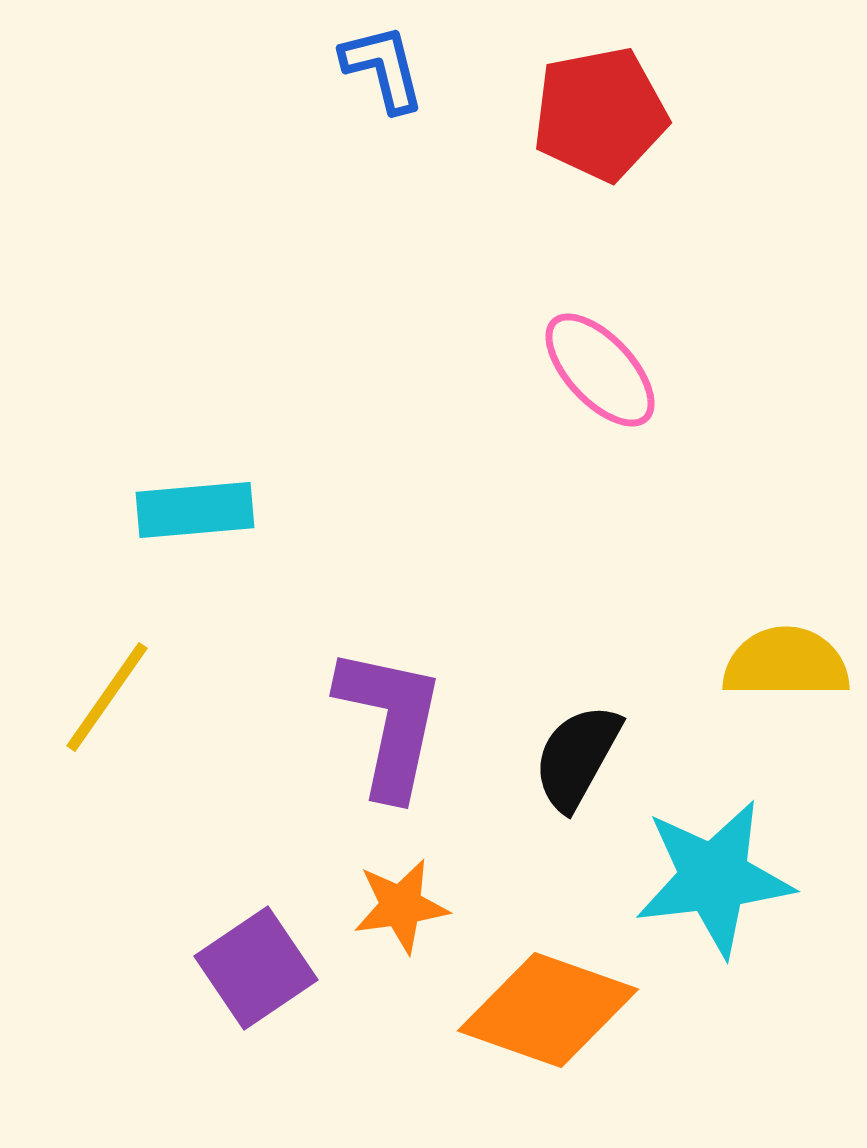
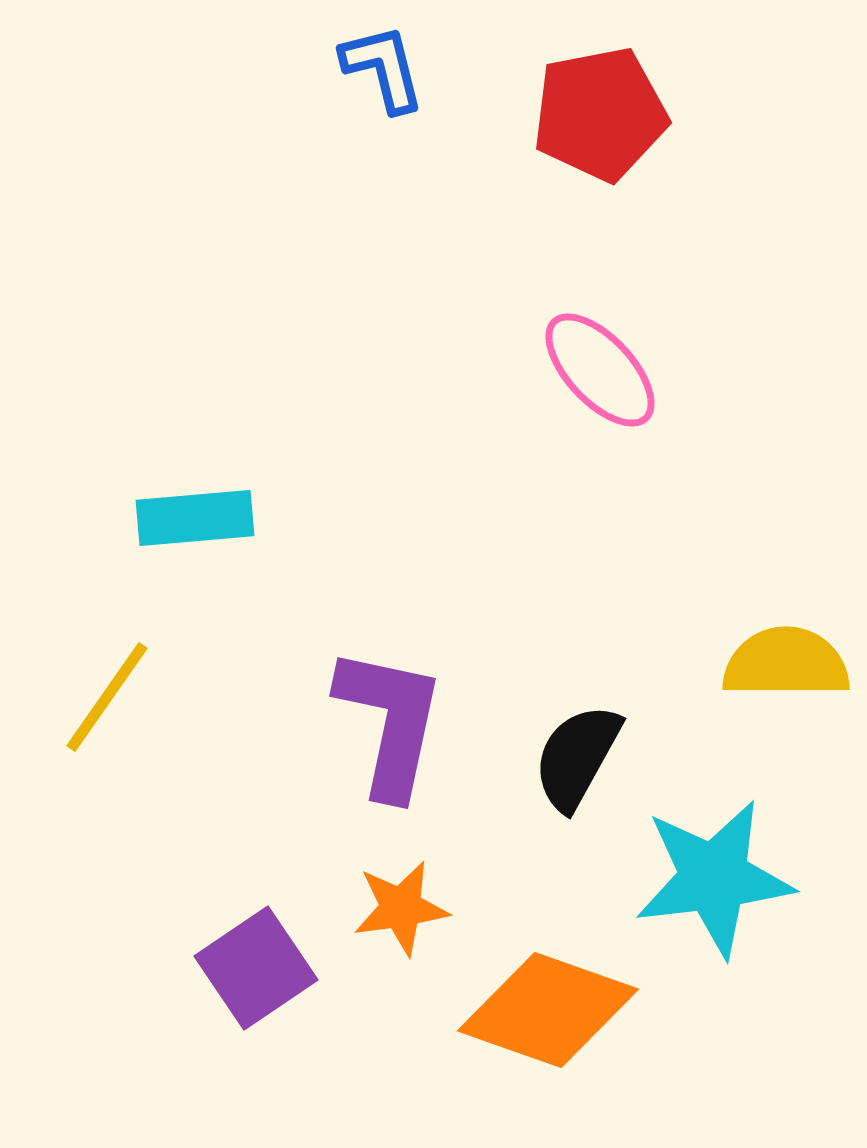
cyan rectangle: moved 8 px down
orange star: moved 2 px down
